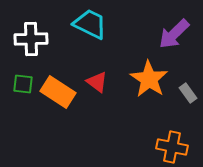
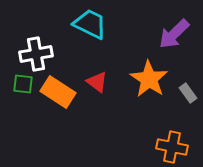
white cross: moved 5 px right, 15 px down; rotated 8 degrees counterclockwise
